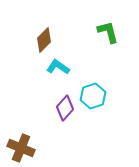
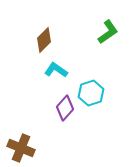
green L-shape: rotated 70 degrees clockwise
cyan L-shape: moved 2 px left, 3 px down
cyan hexagon: moved 2 px left, 3 px up
